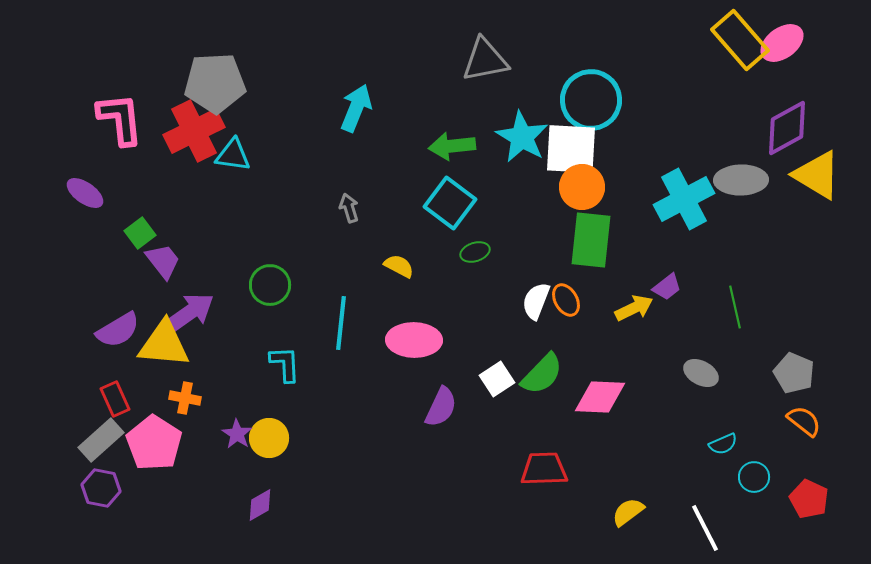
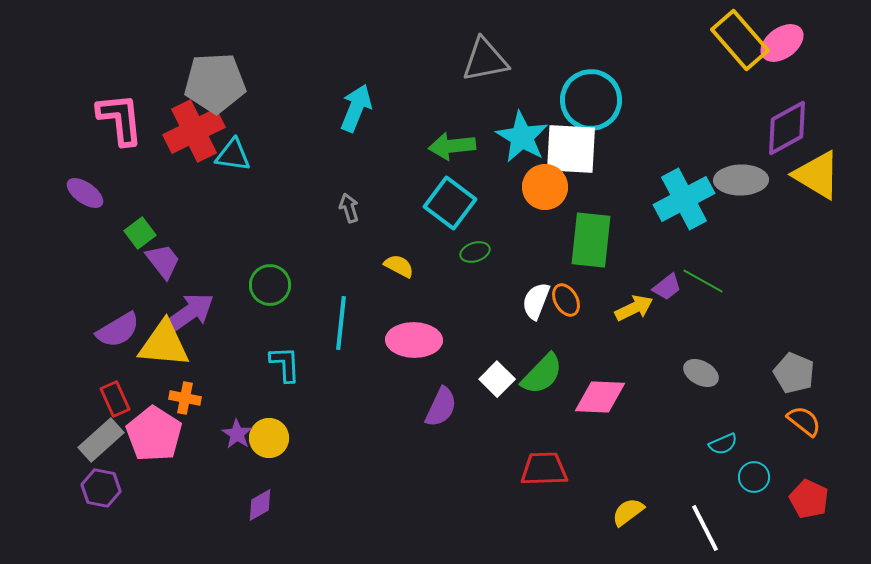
orange circle at (582, 187): moved 37 px left
green line at (735, 307): moved 32 px left, 26 px up; rotated 48 degrees counterclockwise
white square at (497, 379): rotated 12 degrees counterclockwise
pink pentagon at (154, 443): moved 9 px up
